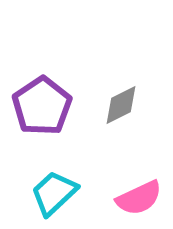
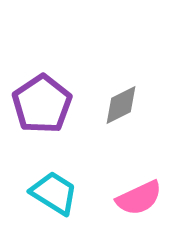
purple pentagon: moved 2 px up
cyan trapezoid: rotated 75 degrees clockwise
